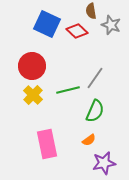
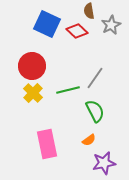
brown semicircle: moved 2 px left
gray star: rotated 24 degrees clockwise
yellow cross: moved 2 px up
green semicircle: rotated 50 degrees counterclockwise
